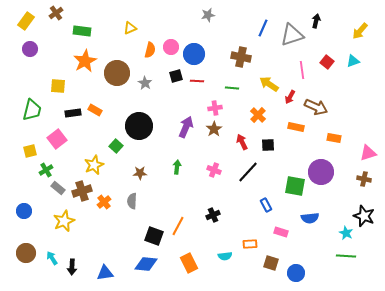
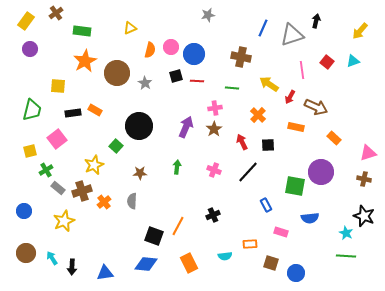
orange rectangle at (334, 138): rotated 32 degrees clockwise
